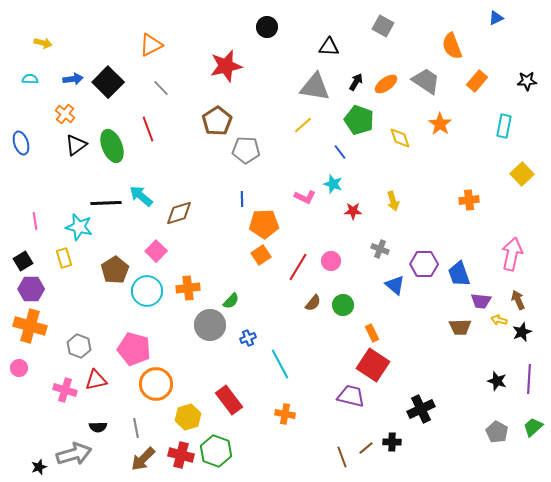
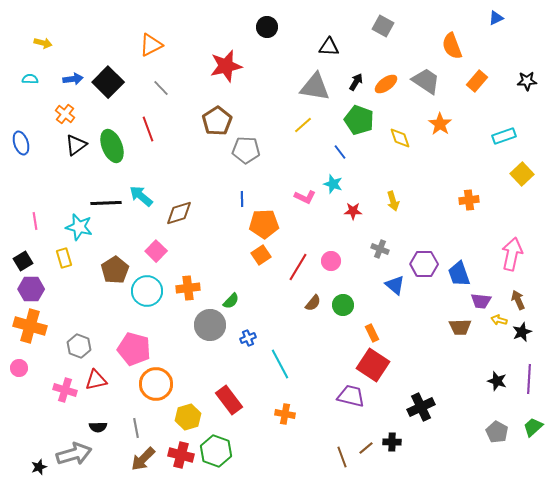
cyan rectangle at (504, 126): moved 10 px down; rotated 60 degrees clockwise
black cross at (421, 409): moved 2 px up
